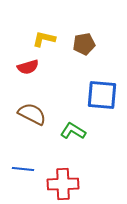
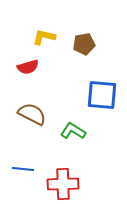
yellow L-shape: moved 2 px up
